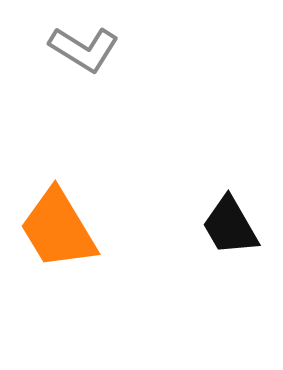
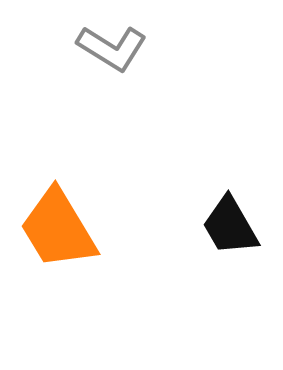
gray L-shape: moved 28 px right, 1 px up
